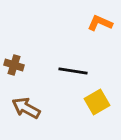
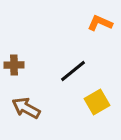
brown cross: rotated 18 degrees counterclockwise
black line: rotated 48 degrees counterclockwise
